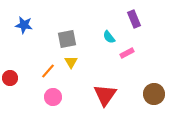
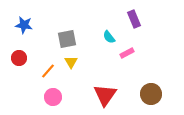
red circle: moved 9 px right, 20 px up
brown circle: moved 3 px left
